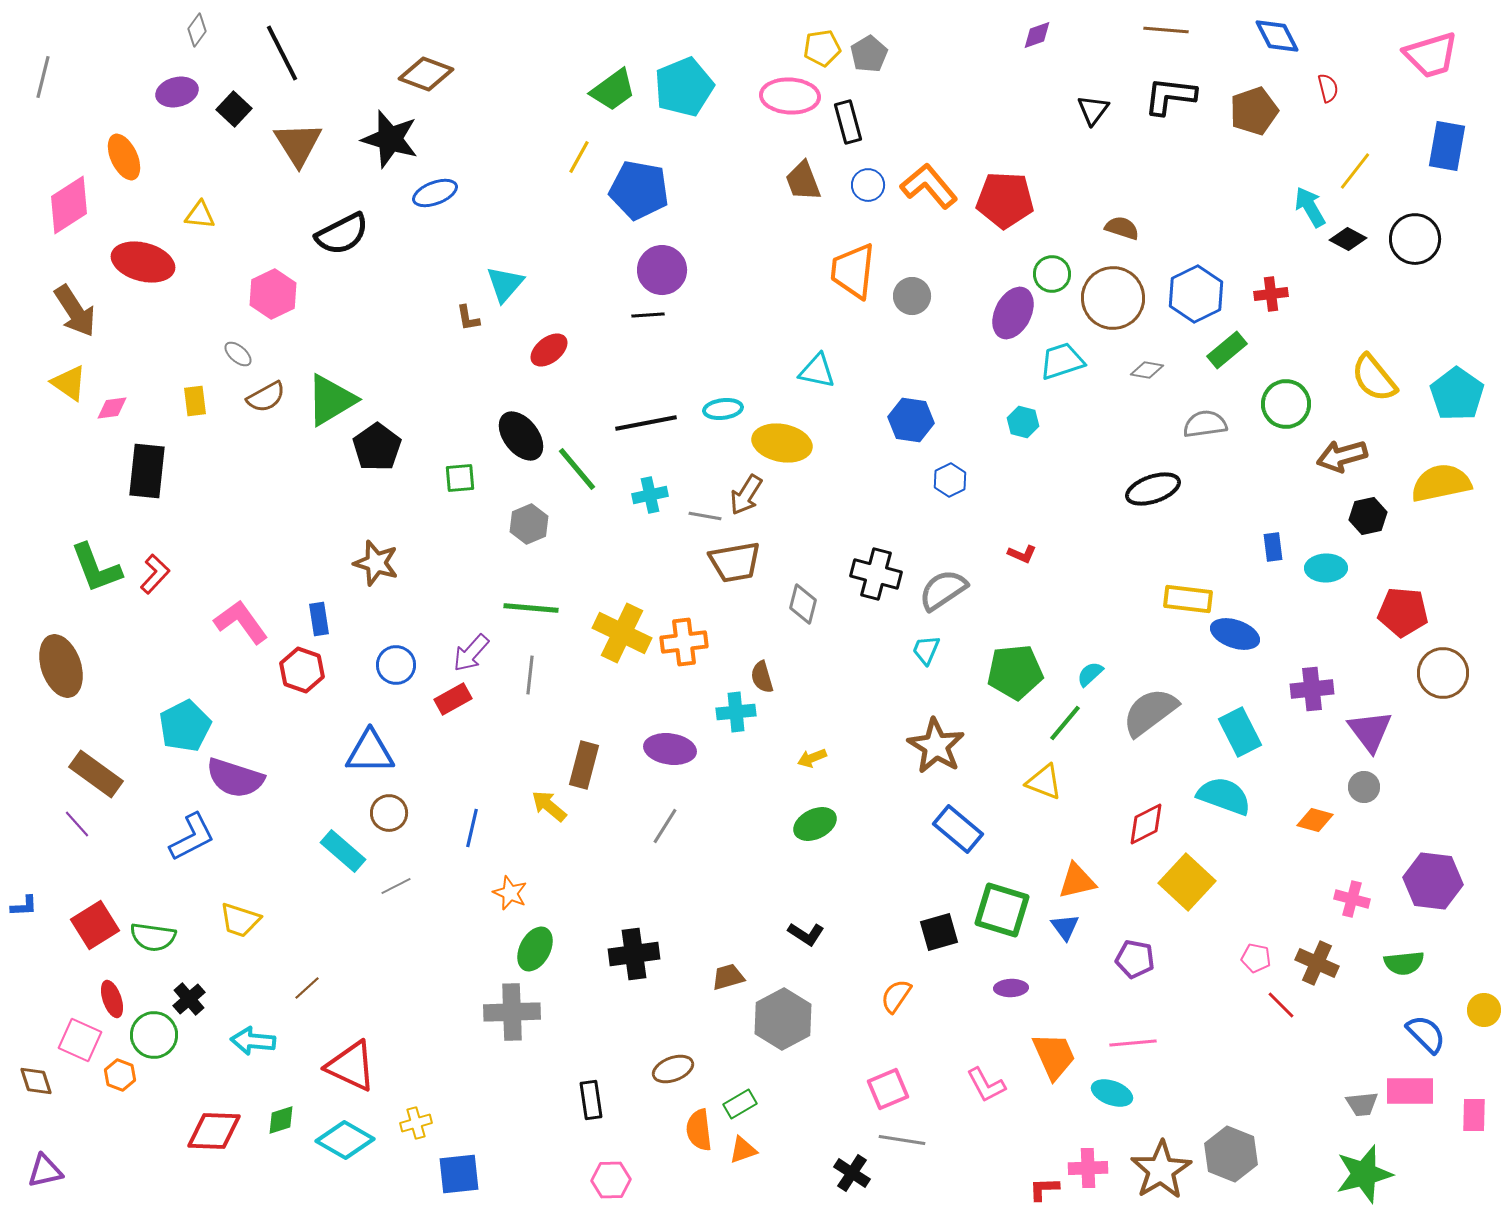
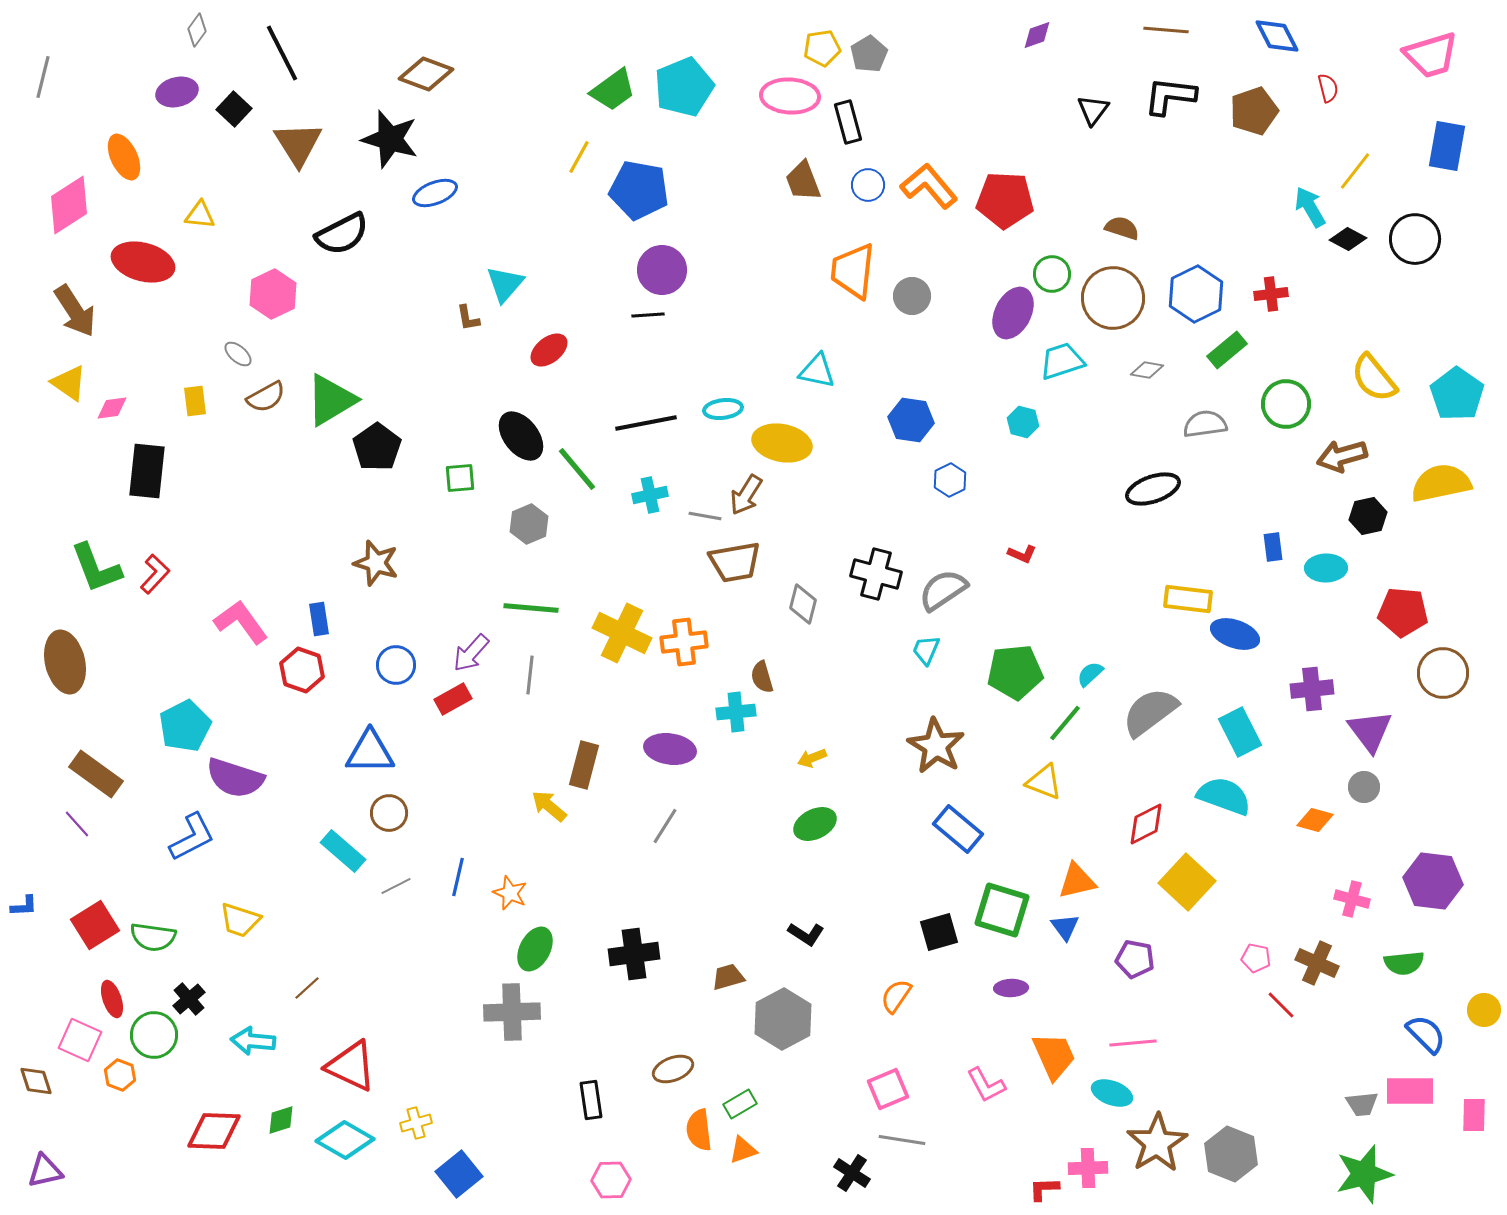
brown ellipse at (61, 666): moved 4 px right, 4 px up; rotated 6 degrees clockwise
blue line at (472, 828): moved 14 px left, 49 px down
brown star at (1161, 1170): moved 4 px left, 27 px up
blue square at (459, 1174): rotated 33 degrees counterclockwise
